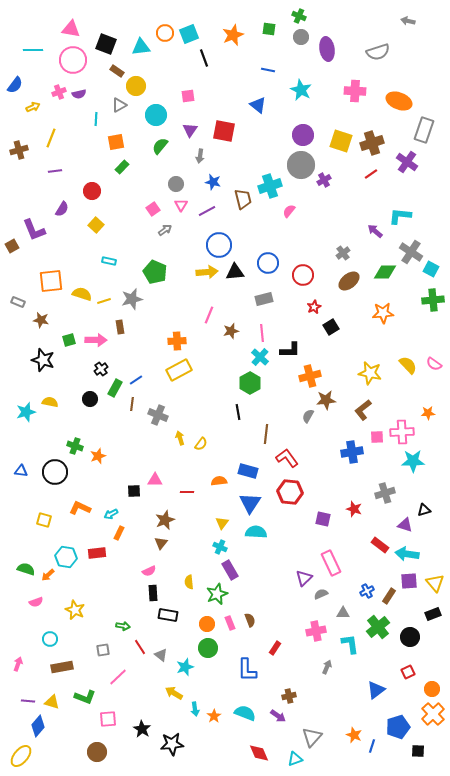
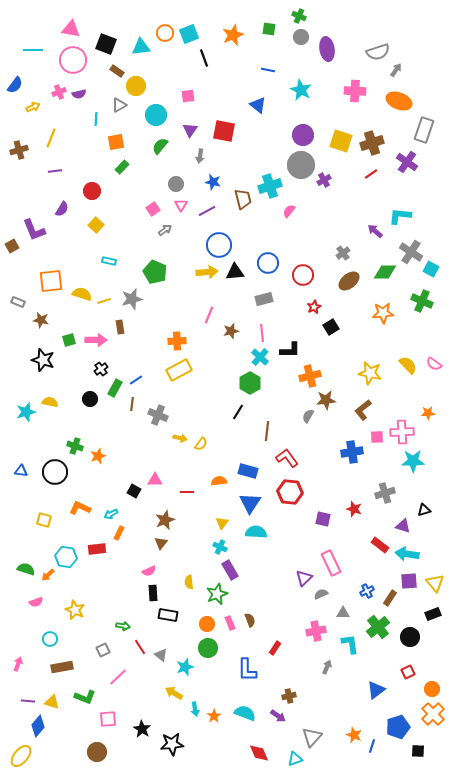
gray arrow at (408, 21): moved 12 px left, 49 px down; rotated 112 degrees clockwise
green cross at (433, 300): moved 11 px left, 1 px down; rotated 30 degrees clockwise
black line at (238, 412): rotated 42 degrees clockwise
brown line at (266, 434): moved 1 px right, 3 px up
yellow arrow at (180, 438): rotated 120 degrees clockwise
black square at (134, 491): rotated 32 degrees clockwise
purple triangle at (405, 525): moved 2 px left, 1 px down
red rectangle at (97, 553): moved 4 px up
brown rectangle at (389, 596): moved 1 px right, 2 px down
gray square at (103, 650): rotated 16 degrees counterclockwise
